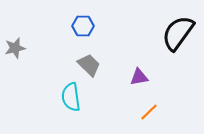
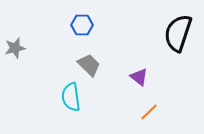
blue hexagon: moved 1 px left, 1 px up
black semicircle: rotated 18 degrees counterclockwise
purple triangle: rotated 48 degrees clockwise
